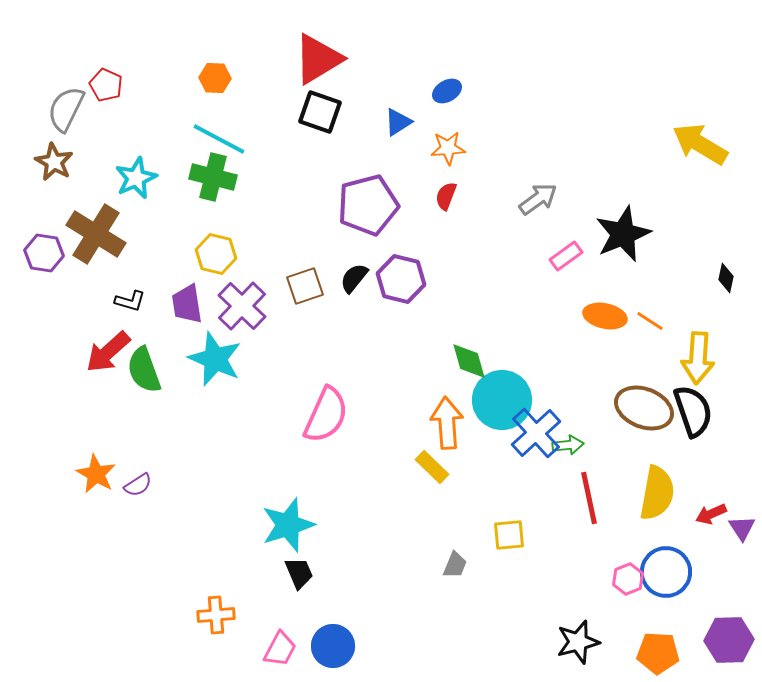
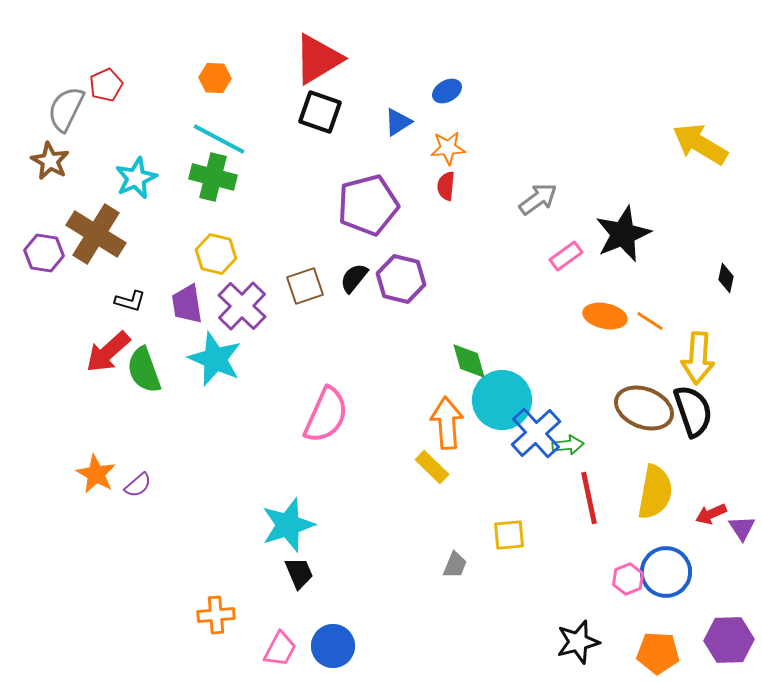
red pentagon at (106, 85): rotated 24 degrees clockwise
brown star at (54, 162): moved 4 px left, 1 px up
red semicircle at (446, 196): moved 10 px up; rotated 16 degrees counterclockwise
purple semicircle at (138, 485): rotated 8 degrees counterclockwise
yellow semicircle at (657, 493): moved 2 px left, 1 px up
